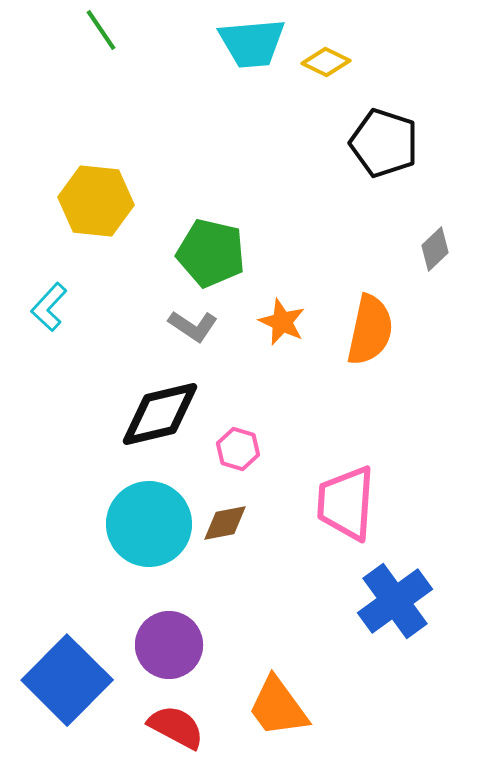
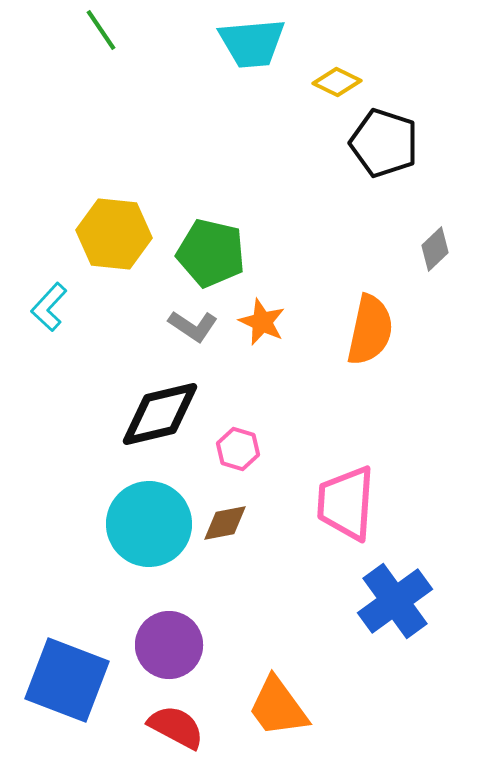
yellow diamond: moved 11 px right, 20 px down
yellow hexagon: moved 18 px right, 33 px down
orange star: moved 20 px left
blue square: rotated 24 degrees counterclockwise
